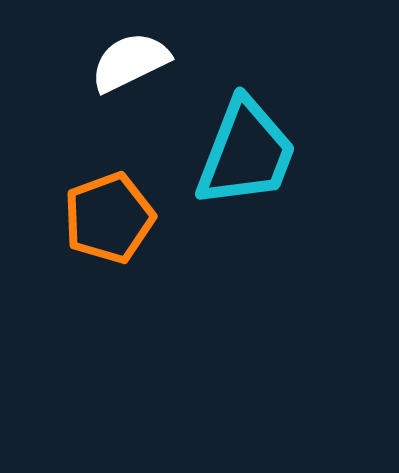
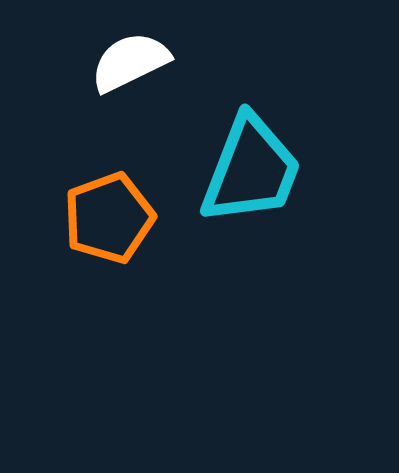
cyan trapezoid: moved 5 px right, 17 px down
